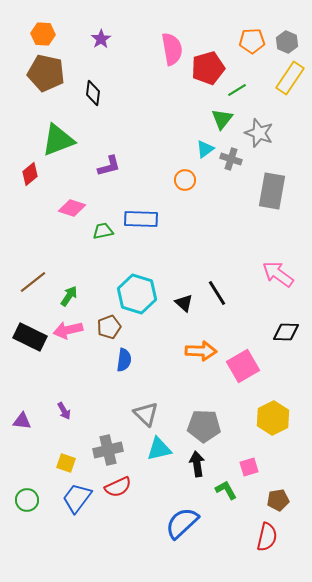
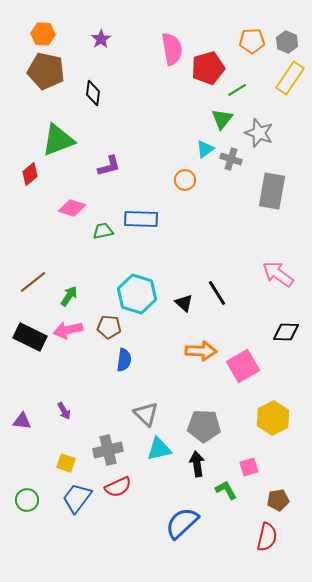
brown pentagon at (46, 73): moved 2 px up
brown pentagon at (109, 327): rotated 25 degrees clockwise
